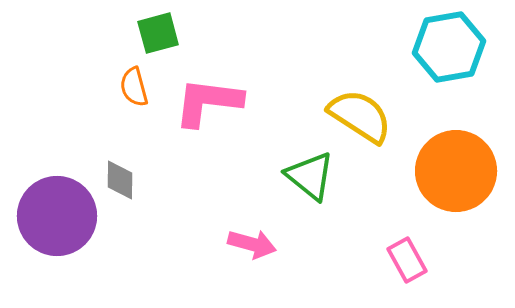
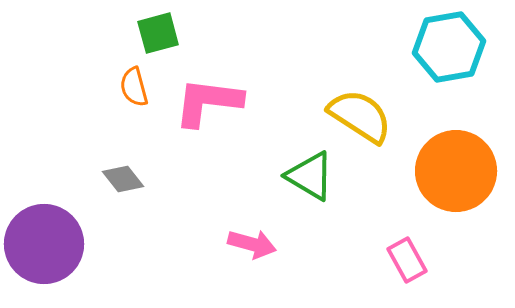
green triangle: rotated 8 degrees counterclockwise
gray diamond: moved 3 px right, 1 px up; rotated 39 degrees counterclockwise
purple circle: moved 13 px left, 28 px down
